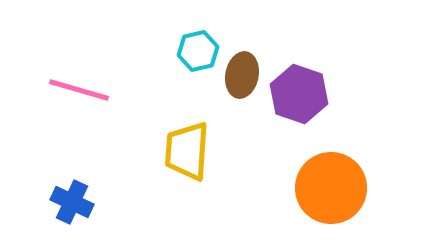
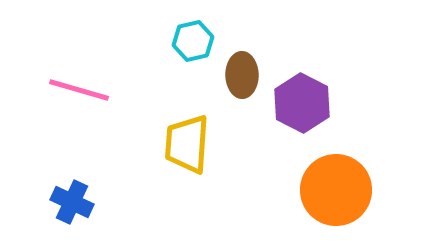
cyan hexagon: moved 5 px left, 10 px up
brown ellipse: rotated 12 degrees counterclockwise
purple hexagon: moved 3 px right, 9 px down; rotated 8 degrees clockwise
yellow trapezoid: moved 7 px up
orange circle: moved 5 px right, 2 px down
